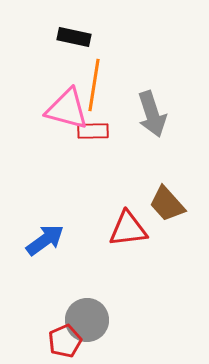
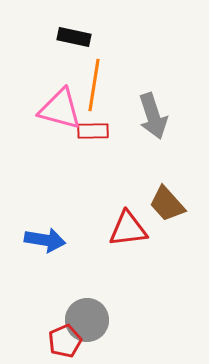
pink triangle: moved 7 px left
gray arrow: moved 1 px right, 2 px down
blue arrow: rotated 45 degrees clockwise
